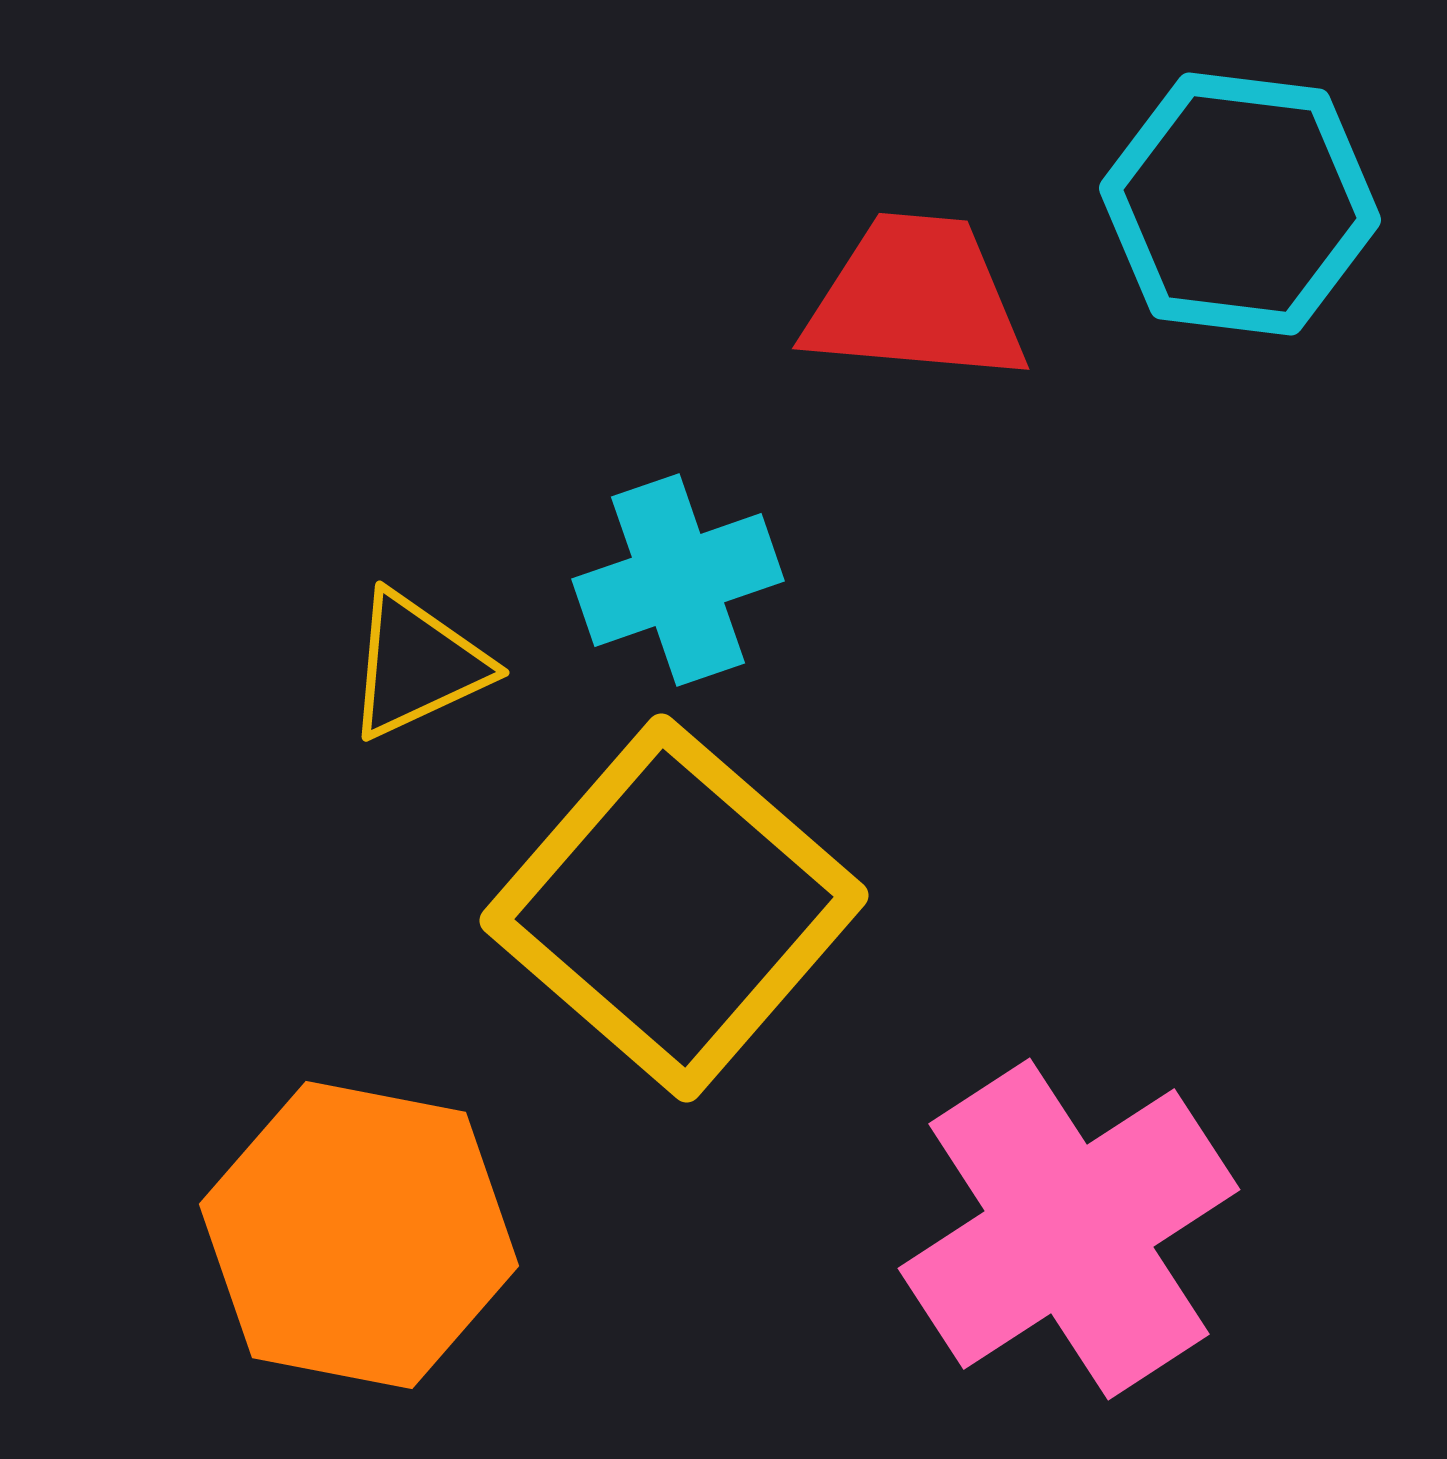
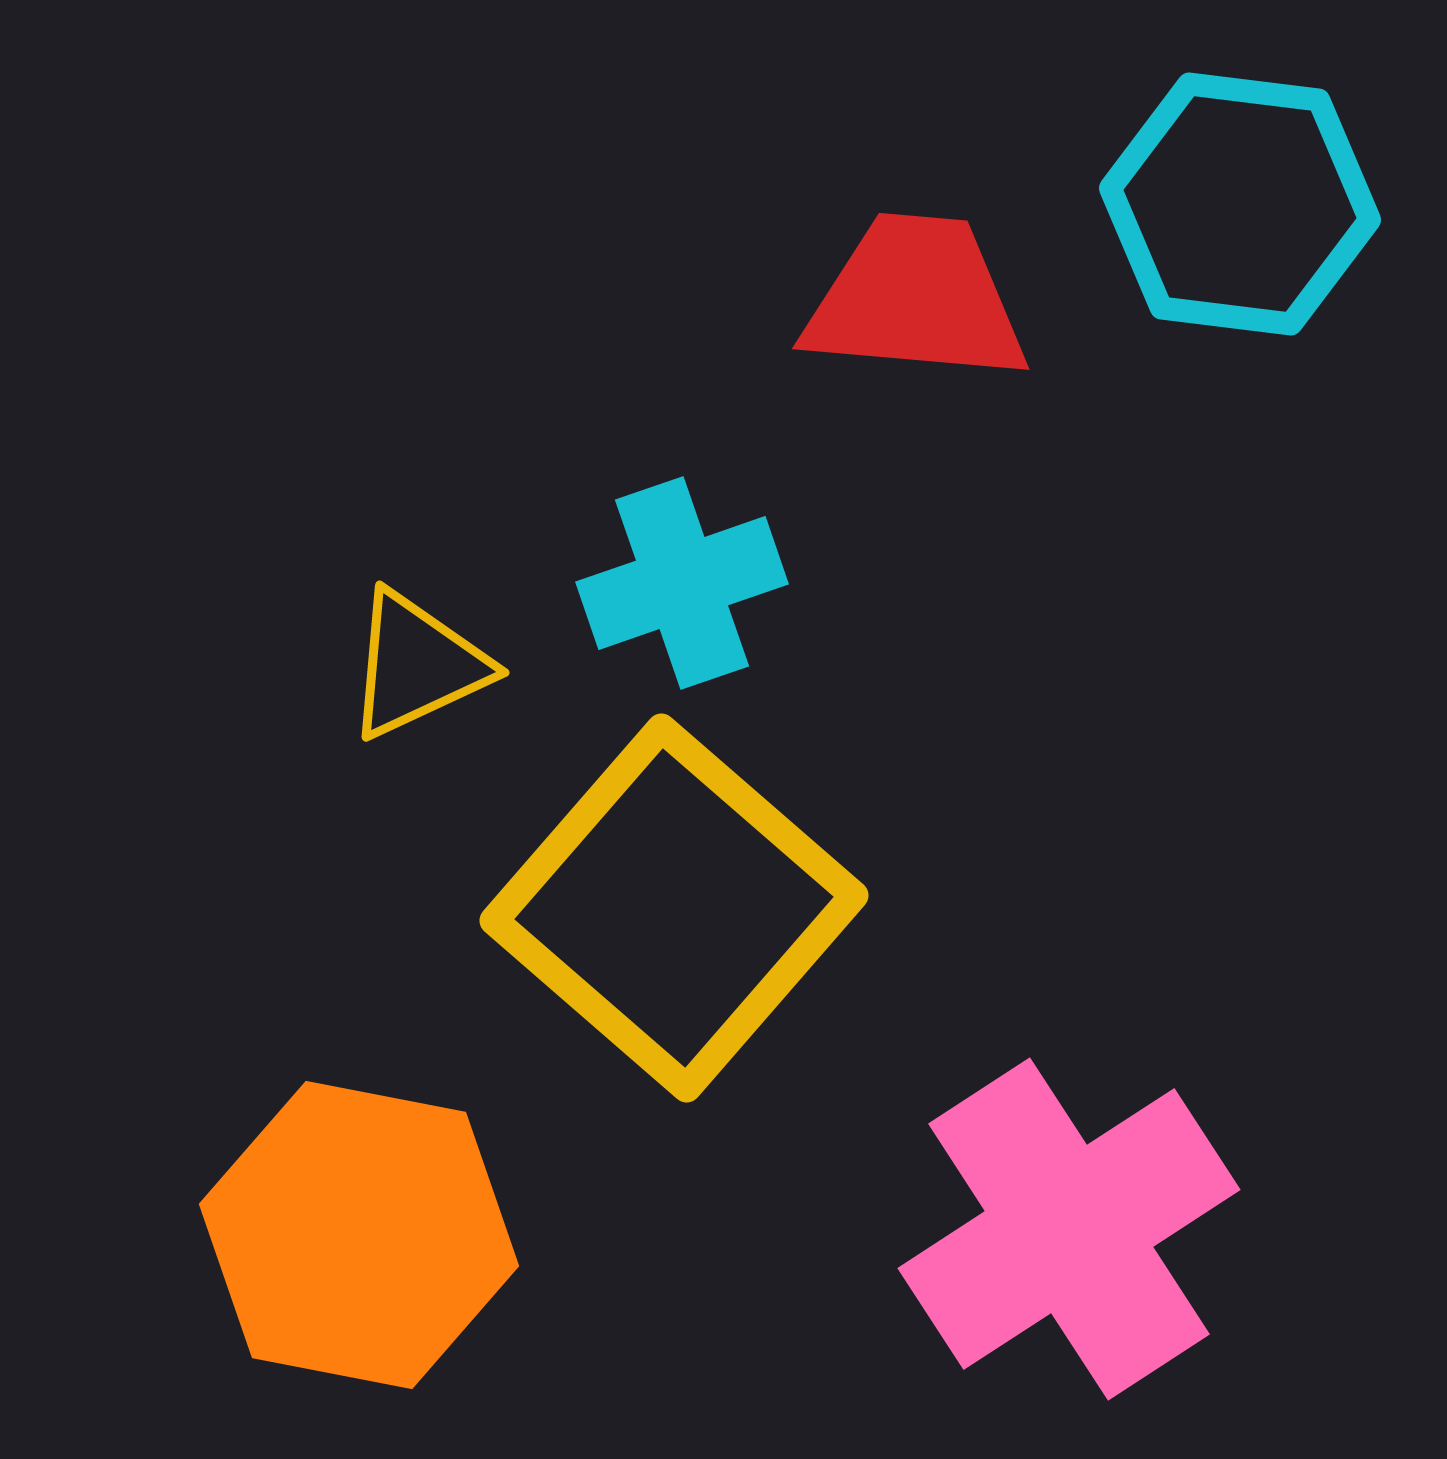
cyan cross: moved 4 px right, 3 px down
